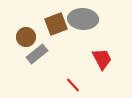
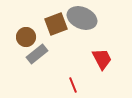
gray ellipse: moved 1 px left, 1 px up; rotated 20 degrees clockwise
red line: rotated 21 degrees clockwise
